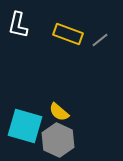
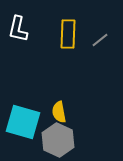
white L-shape: moved 4 px down
yellow rectangle: rotated 72 degrees clockwise
yellow semicircle: rotated 40 degrees clockwise
cyan square: moved 2 px left, 4 px up
